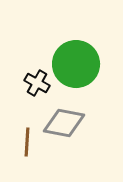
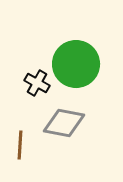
brown line: moved 7 px left, 3 px down
